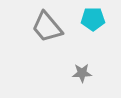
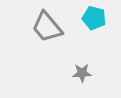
cyan pentagon: moved 1 px right, 1 px up; rotated 15 degrees clockwise
